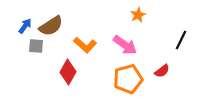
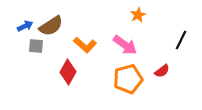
blue arrow: rotated 28 degrees clockwise
